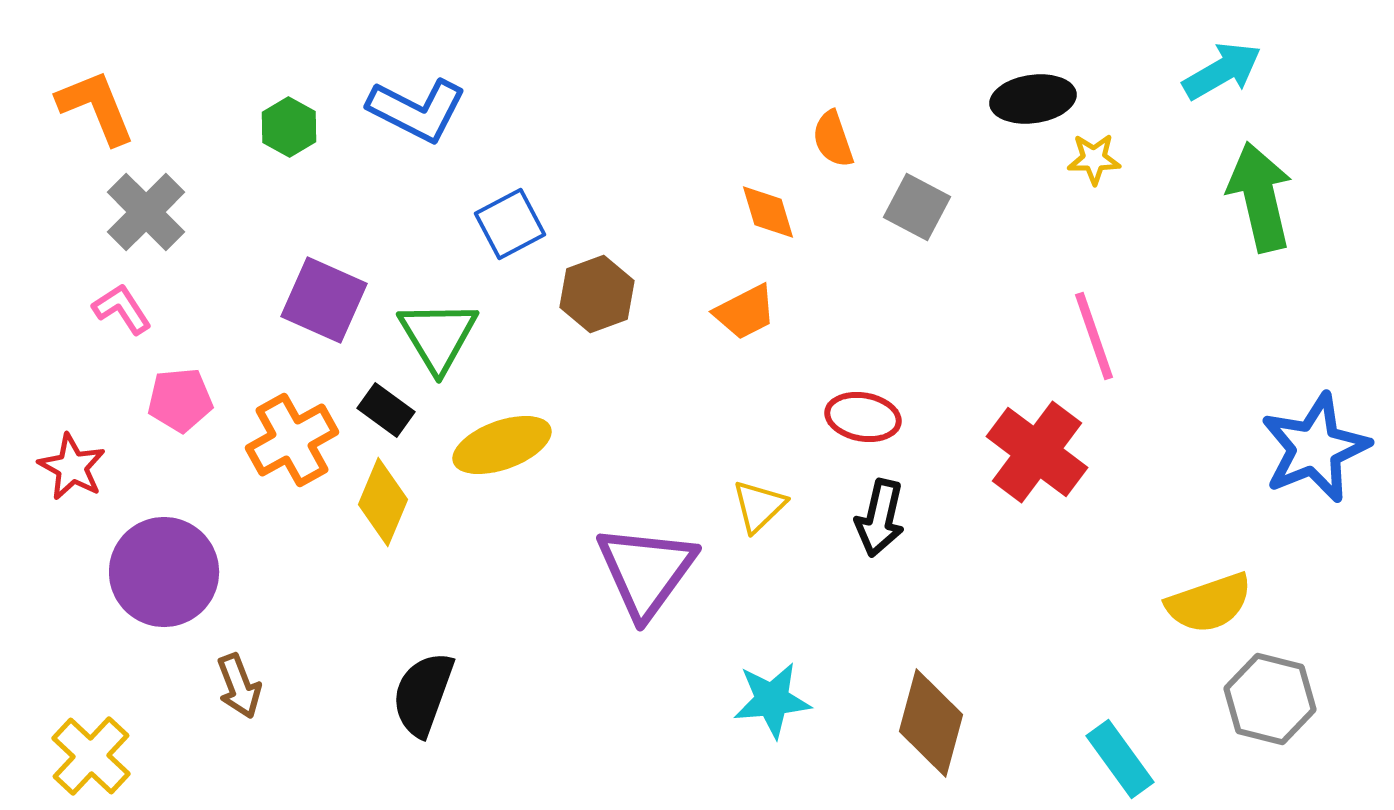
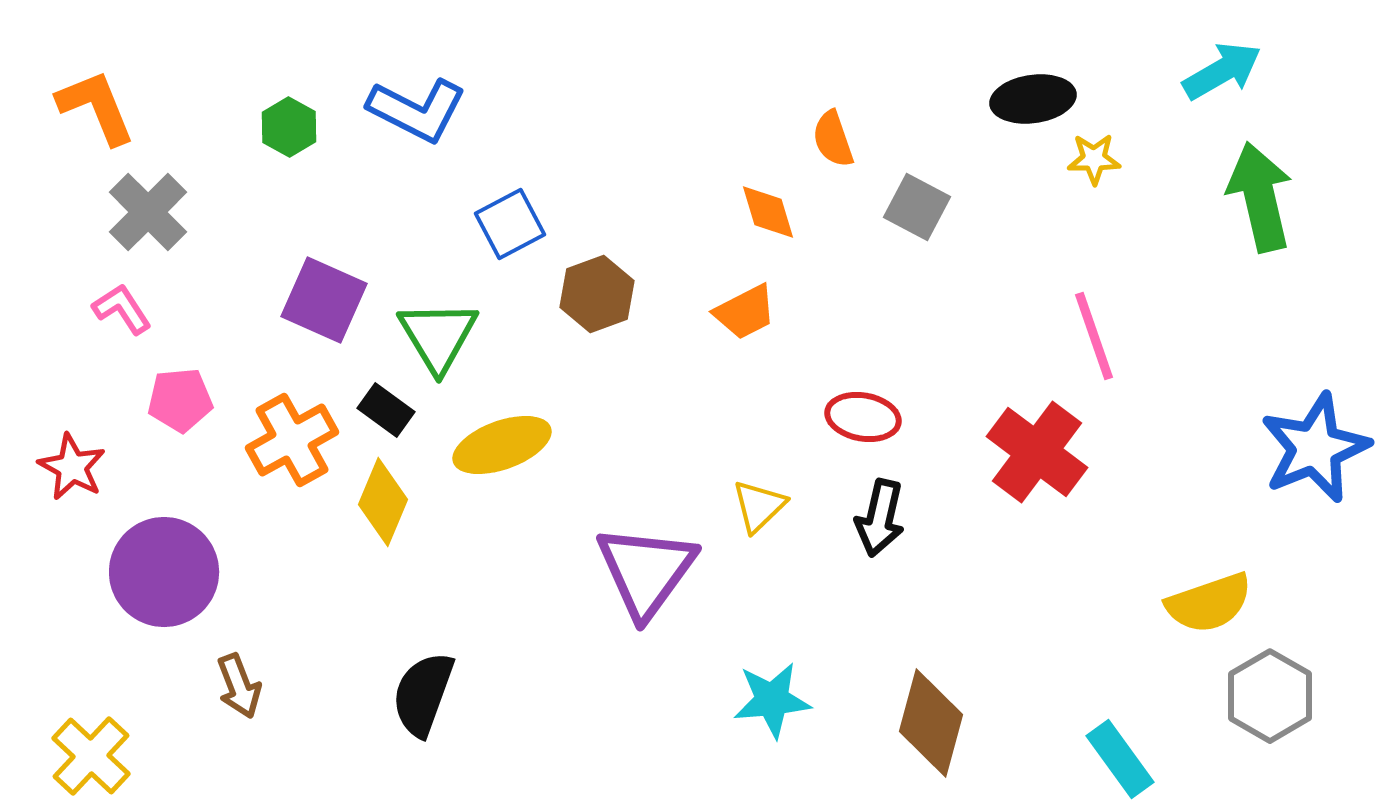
gray cross: moved 2 px right
gray hexagon: moved 3 px up; rotated 16 degrees clockwise
